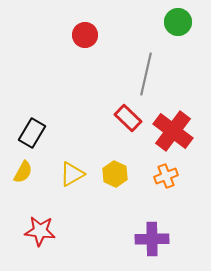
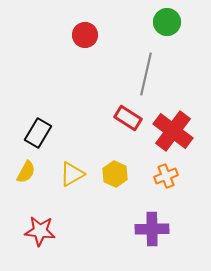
green circle: moved 11 px left
red rectangle: rotated 12 degrees counterclockwise
black rectangle: moved 6 px right
yellow semicircle: moved 3 px right
purple cross: moved 10 px up
